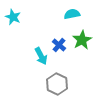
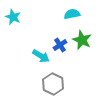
green star: rotated 18 degrees counterclockwise
blue cross: moved 1 px right; rotated 16 degrees clockwise
cyan arrow: rotated 30 degrees counterclockwise
gray hexagon: moved 4 px left
